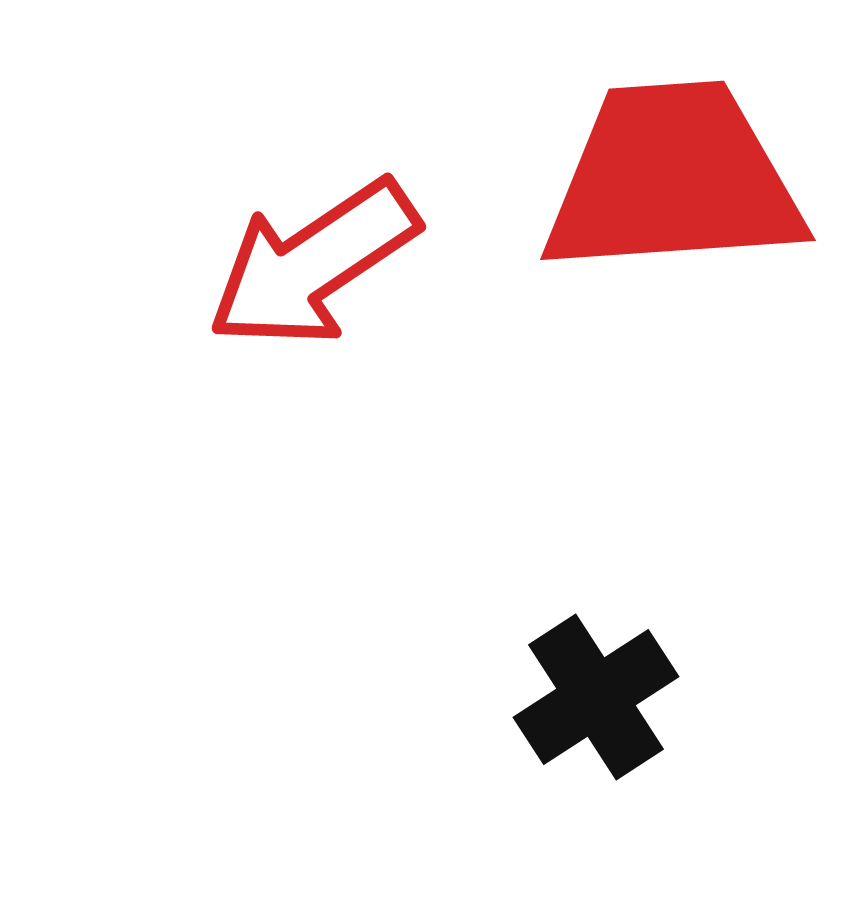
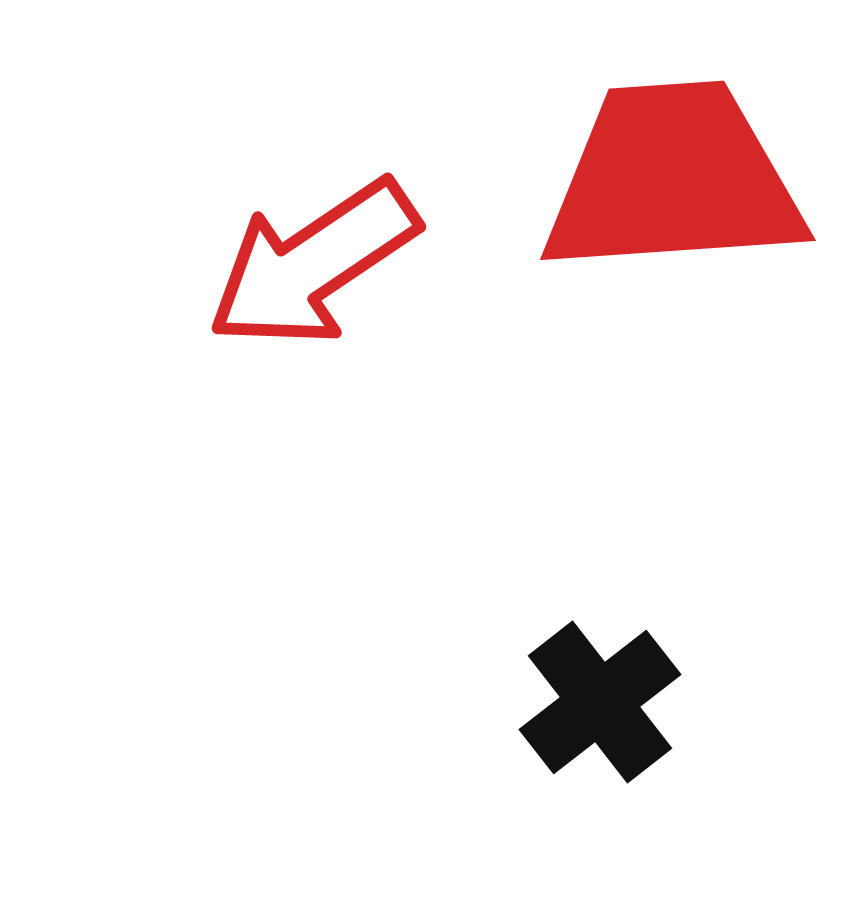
black cross: moved 4 px right, 5 px down; rotated 5 degrees counterclockwise
